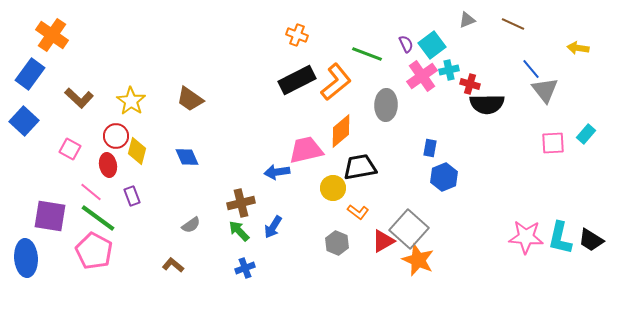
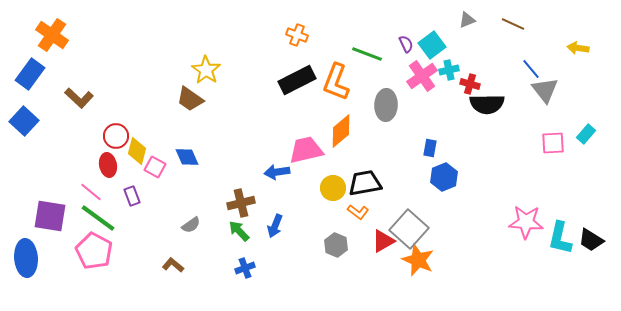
orange L-shape at (336, 82): rotated 150 degrees clockwise
yellow star at (131, 101): moved 75 px right, 31 px up
pink square at (70, 149): moved 85 px right, 18 px down
black trapezoid at (360, 167): moved 5 px right, 16 px down
blue arrow at (273, 227): moved 2 px right, 1 px up; rotated 10 degrees counterclockwise
pink star at (526, 237): moved 15 px up
gray hexagon at (337, 243): moved 1 px left, 2 px down
